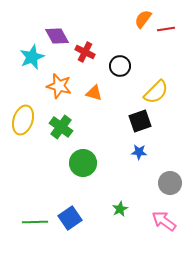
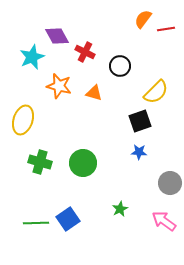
green cross: moved 21 px left, 35 px down; rotated 20 degrees counterclockwise
blue square: moved 2 px left, 1 px down
green line: moved 1 px right, 1 px down
